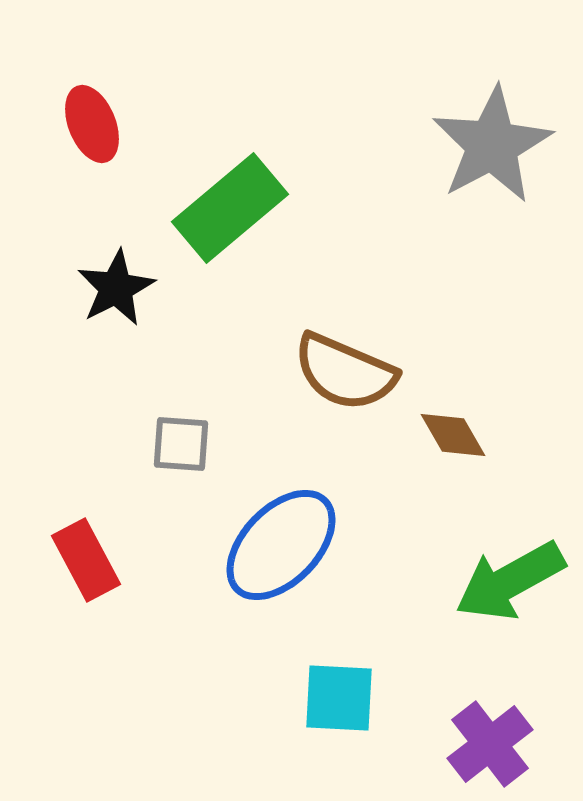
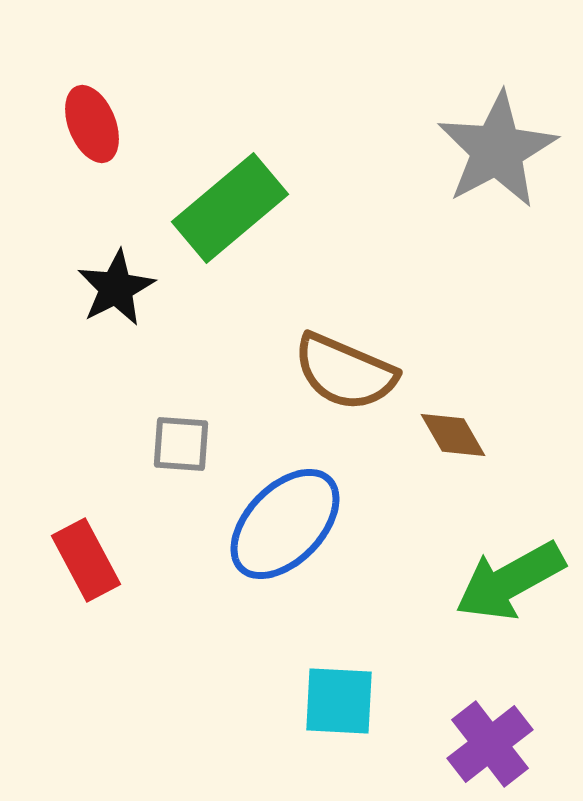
gray star: moved 5 px right, 5 px down
blue ellipse: moved 4 px right, 21 px up
cyan square: moved 3 px down
